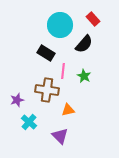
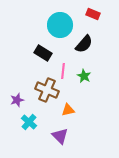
red rectangle: moved 5 px up; rotated 24 degrees counterclockwise
black rectangle: moved 3 px left
brown cross: rotated 15 degrees clockwise
